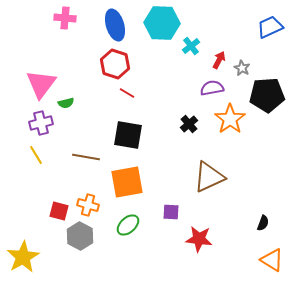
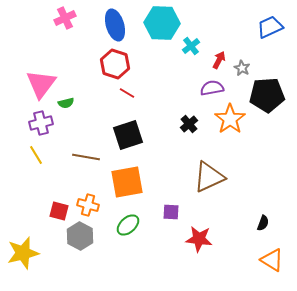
pink cross: rotated 30 degrees counterclockwise
black square: rotated 28 degrees counterclockwise
yellow star: moved 4 px up; rotated 16 degrees clockwise
